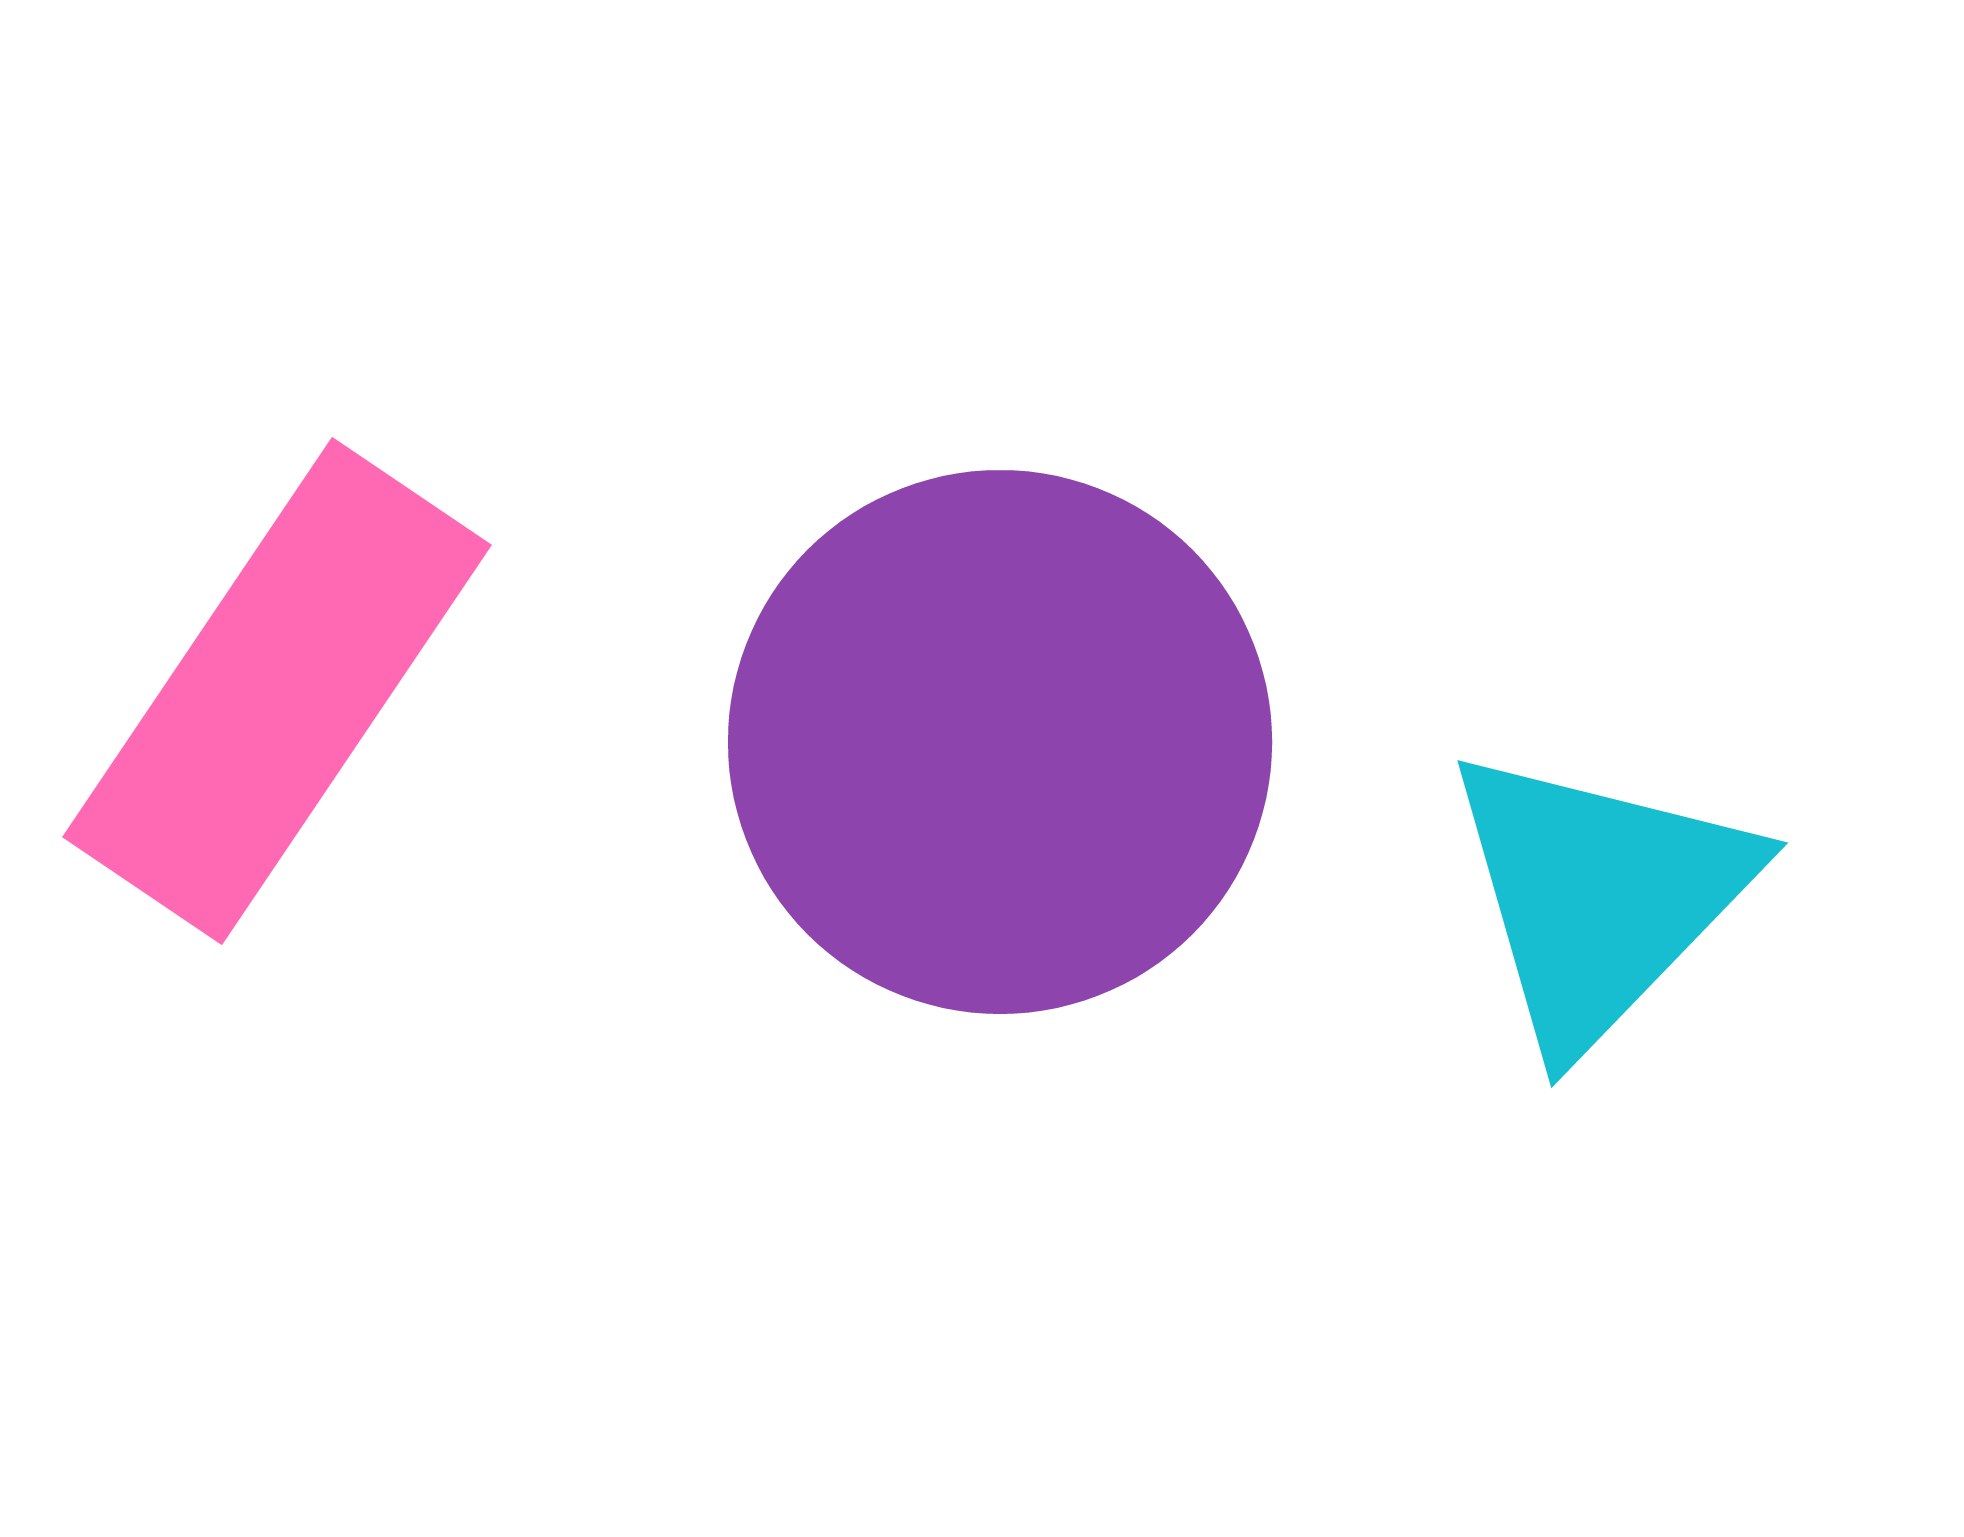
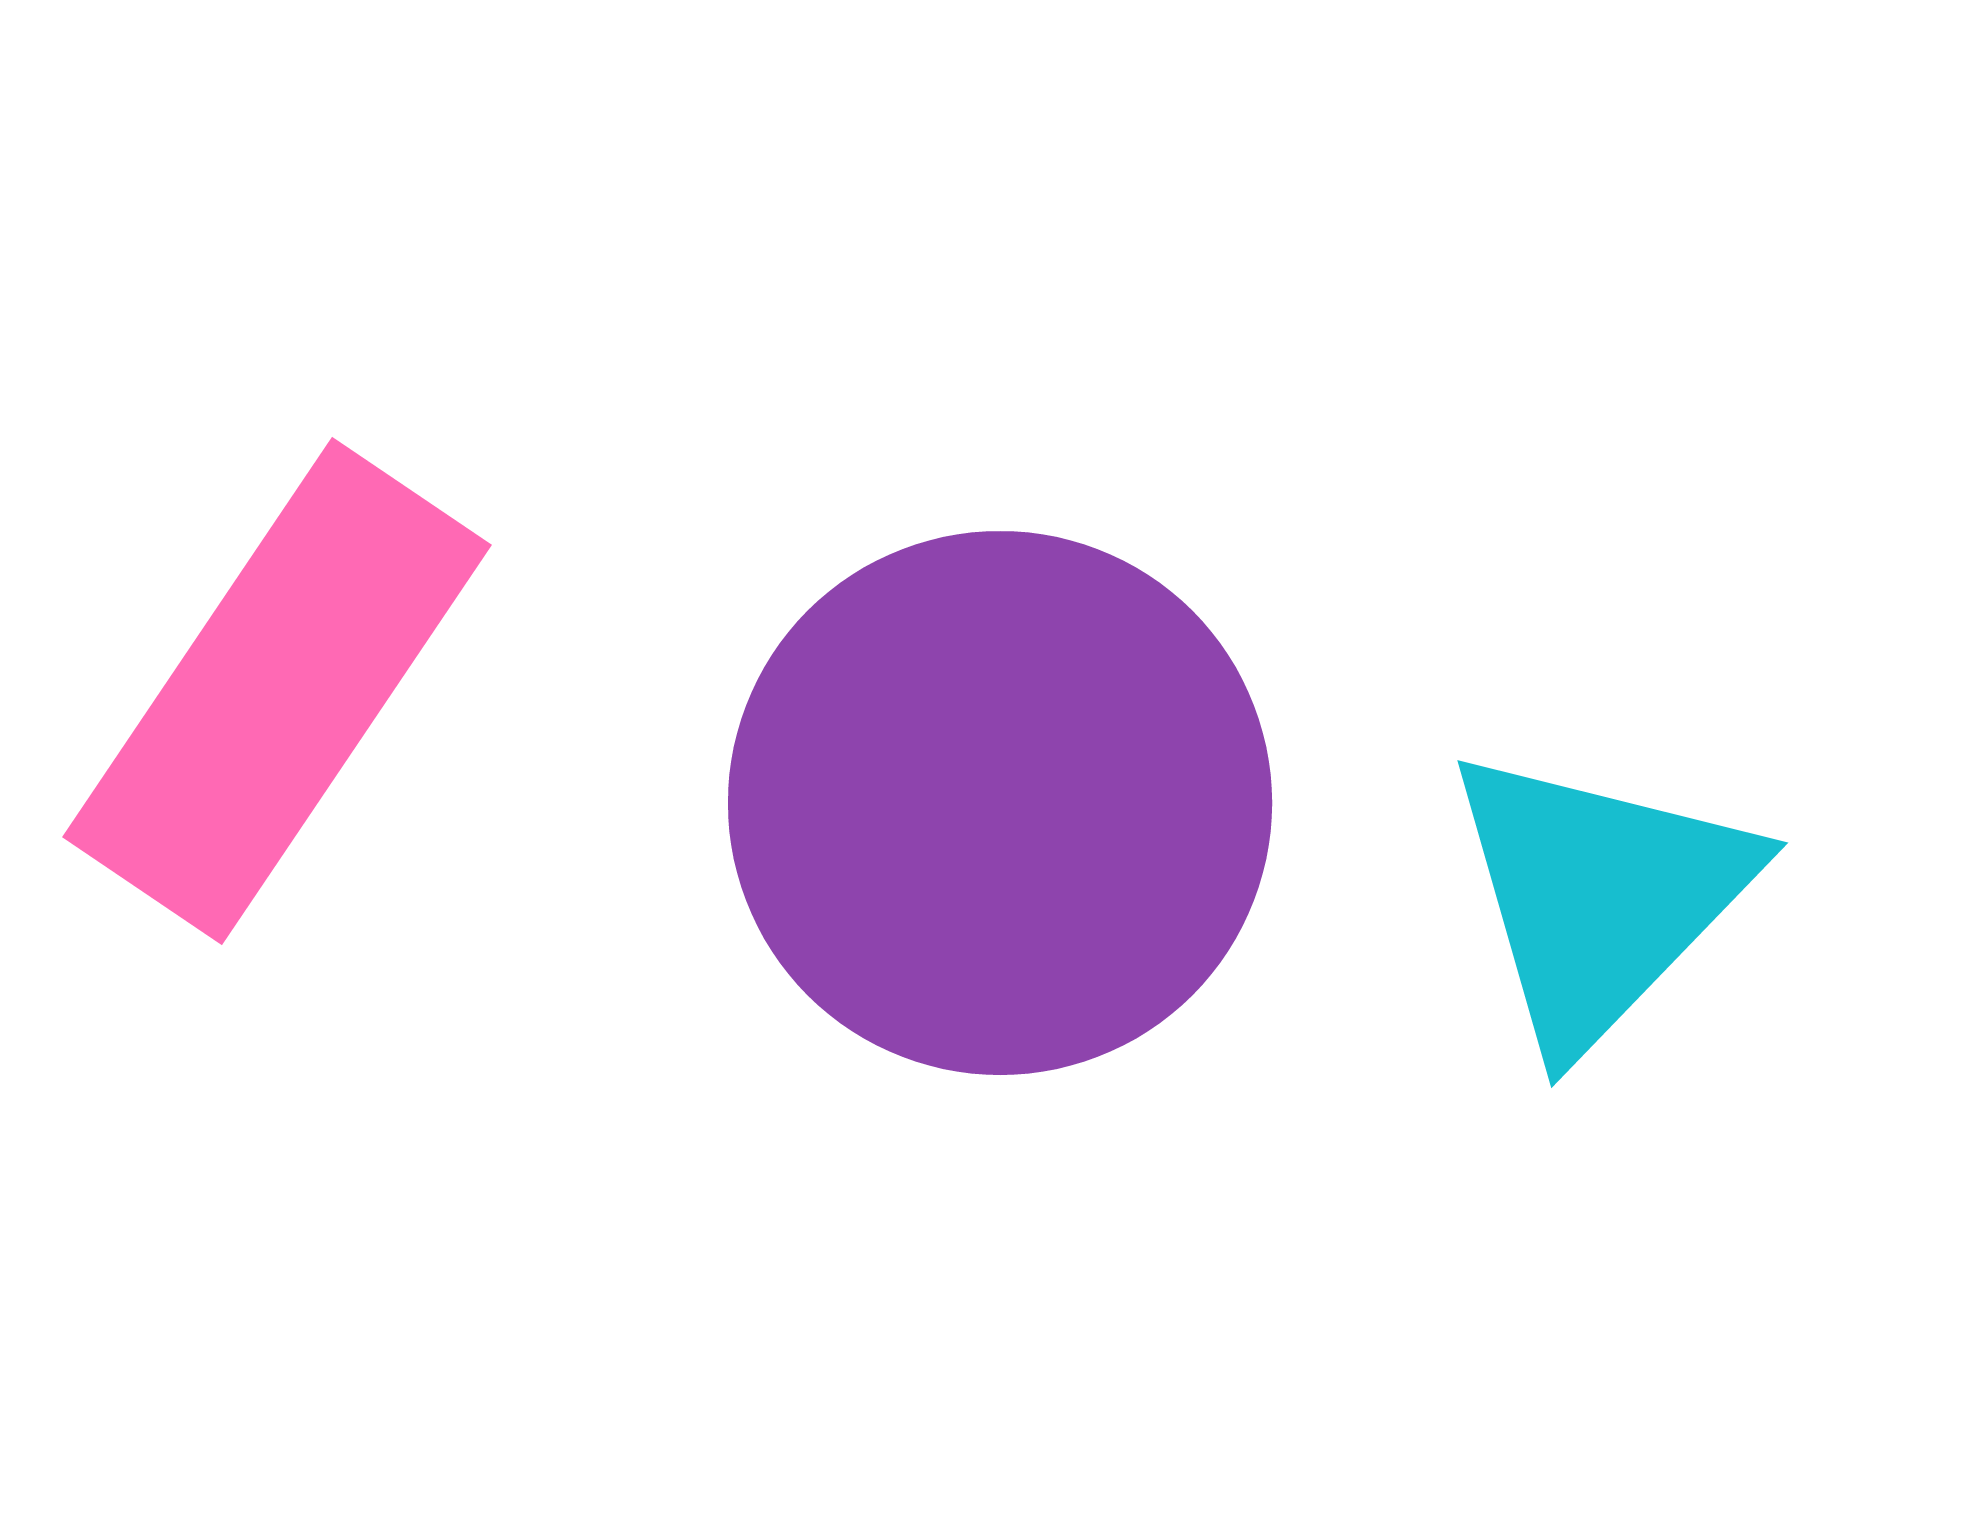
purple circle: moved 61 px down
